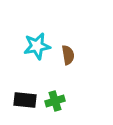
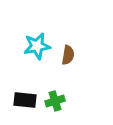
brown semicircle: rotated 18 degrees clockwise
